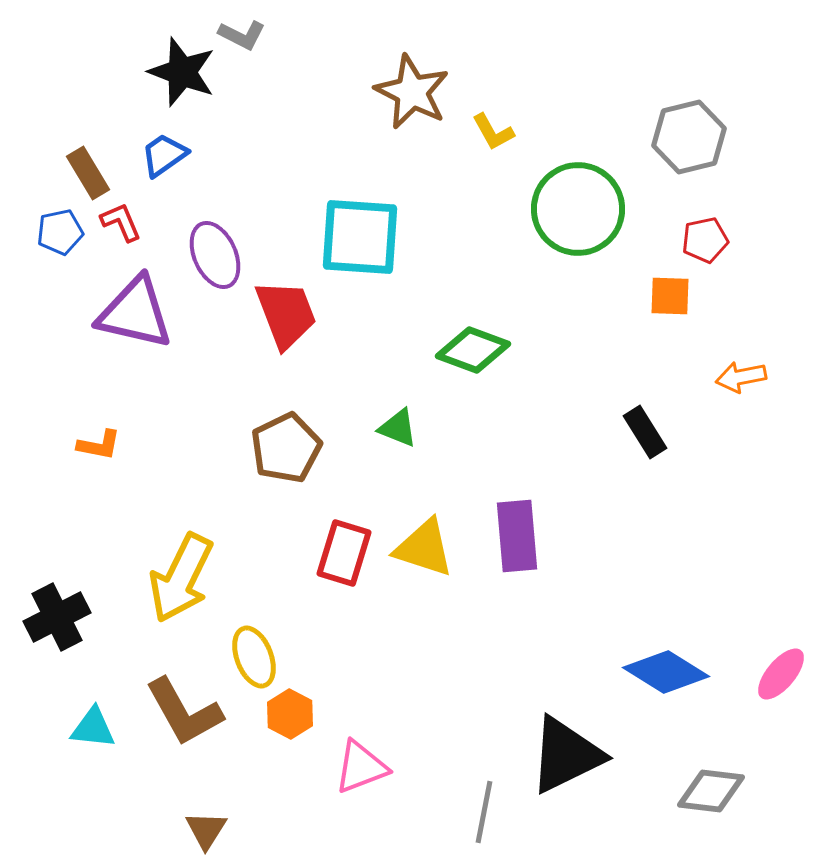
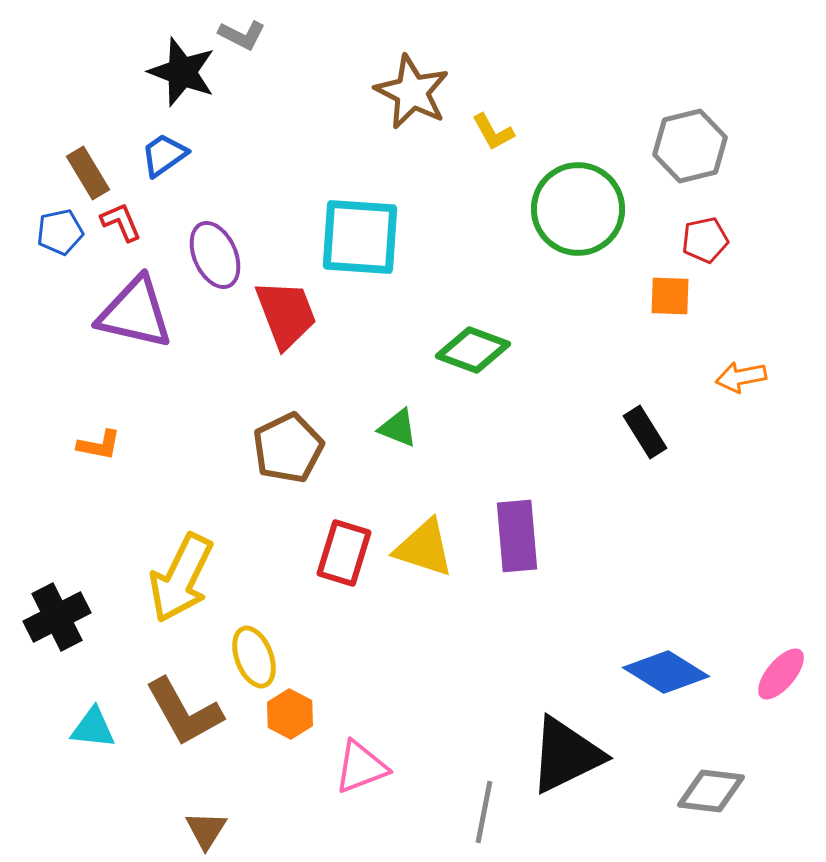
gray hexagon: moved 1 px right, 9 px down
brown pentagon: moved 2 px right
